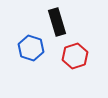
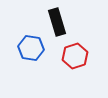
blue hexagon: rotated 10 degrees counterclockwise
